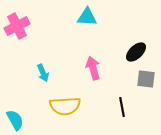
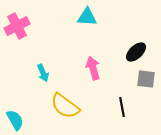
yellow semicircle: rotated 40 degrees clockwise
